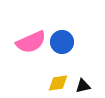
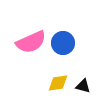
blue circle: moved 1 px right, 1 px down
black triangle: rotated 28 degrees clockwise
